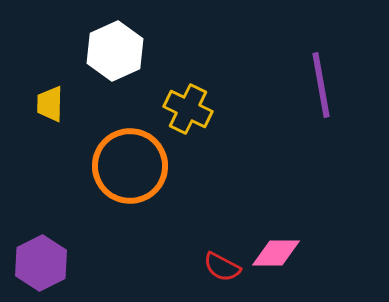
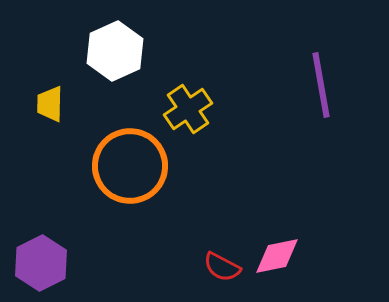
yellow cross: rotated 30 degrees clockwise
pink diamond: moved 1 px right, 3 px down; rotated 12 degrees counterclockwise
